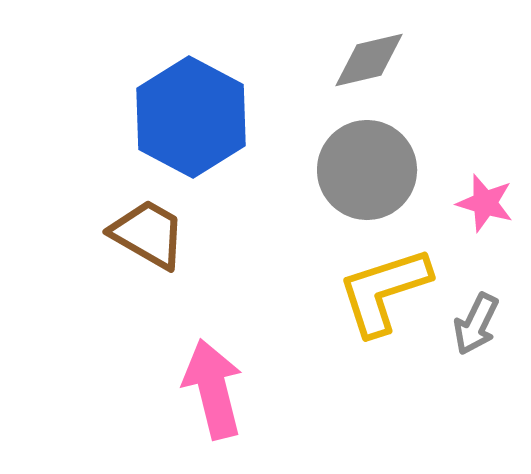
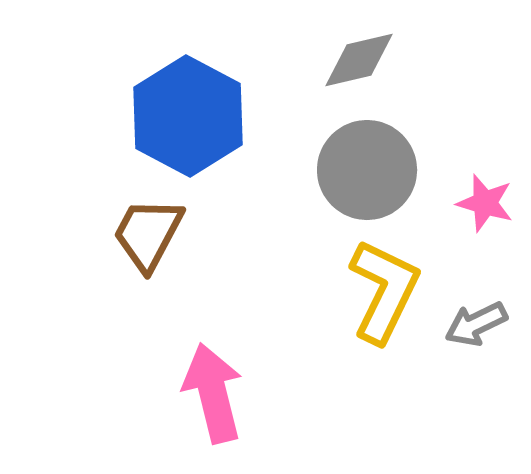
gray diamond: moved 10 px left
blue hexagon: moved 3 px left, 1 px up
brown trapezoid: rotated 92 degrees counterclockwise
yellow L-shape: rotated 134 degrees clockwise
gray arrow: rotated 38 degrees clockwise
pink arrow: moved 4 px down
